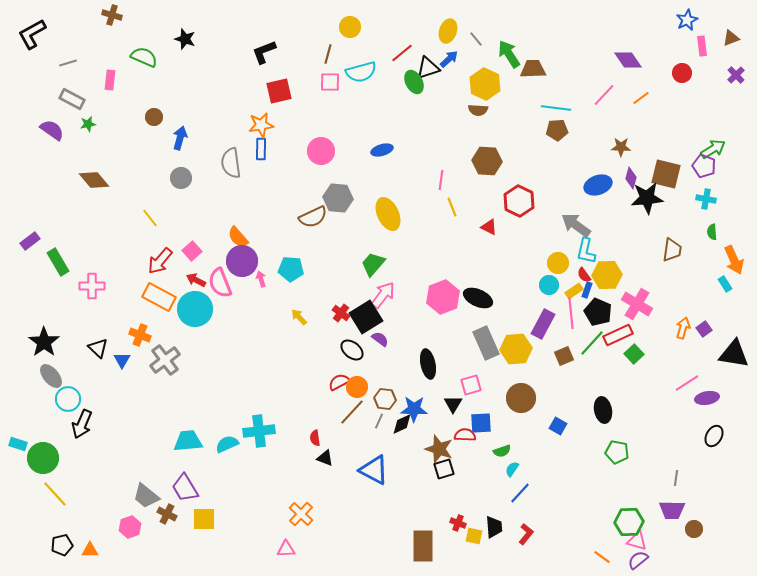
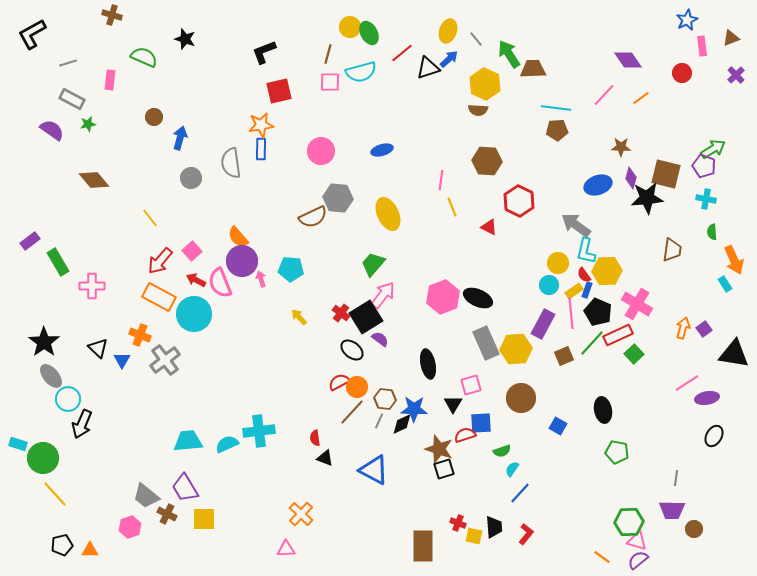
green ellipse at (414, 82): moved 45 px left, 49 px up
gray circle at (181, 178): moved 10 px right
yellow hexagon at (607, 275): moved 4 px up
cyan circle at (195, 309): moved 1 px left, 5 px down
red semicircle at (465, 435): rotated 20 degrees counterclockwise
